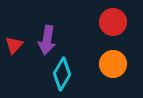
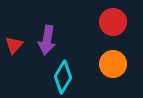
cyan diamond: moved 1 px right, 3 px down
